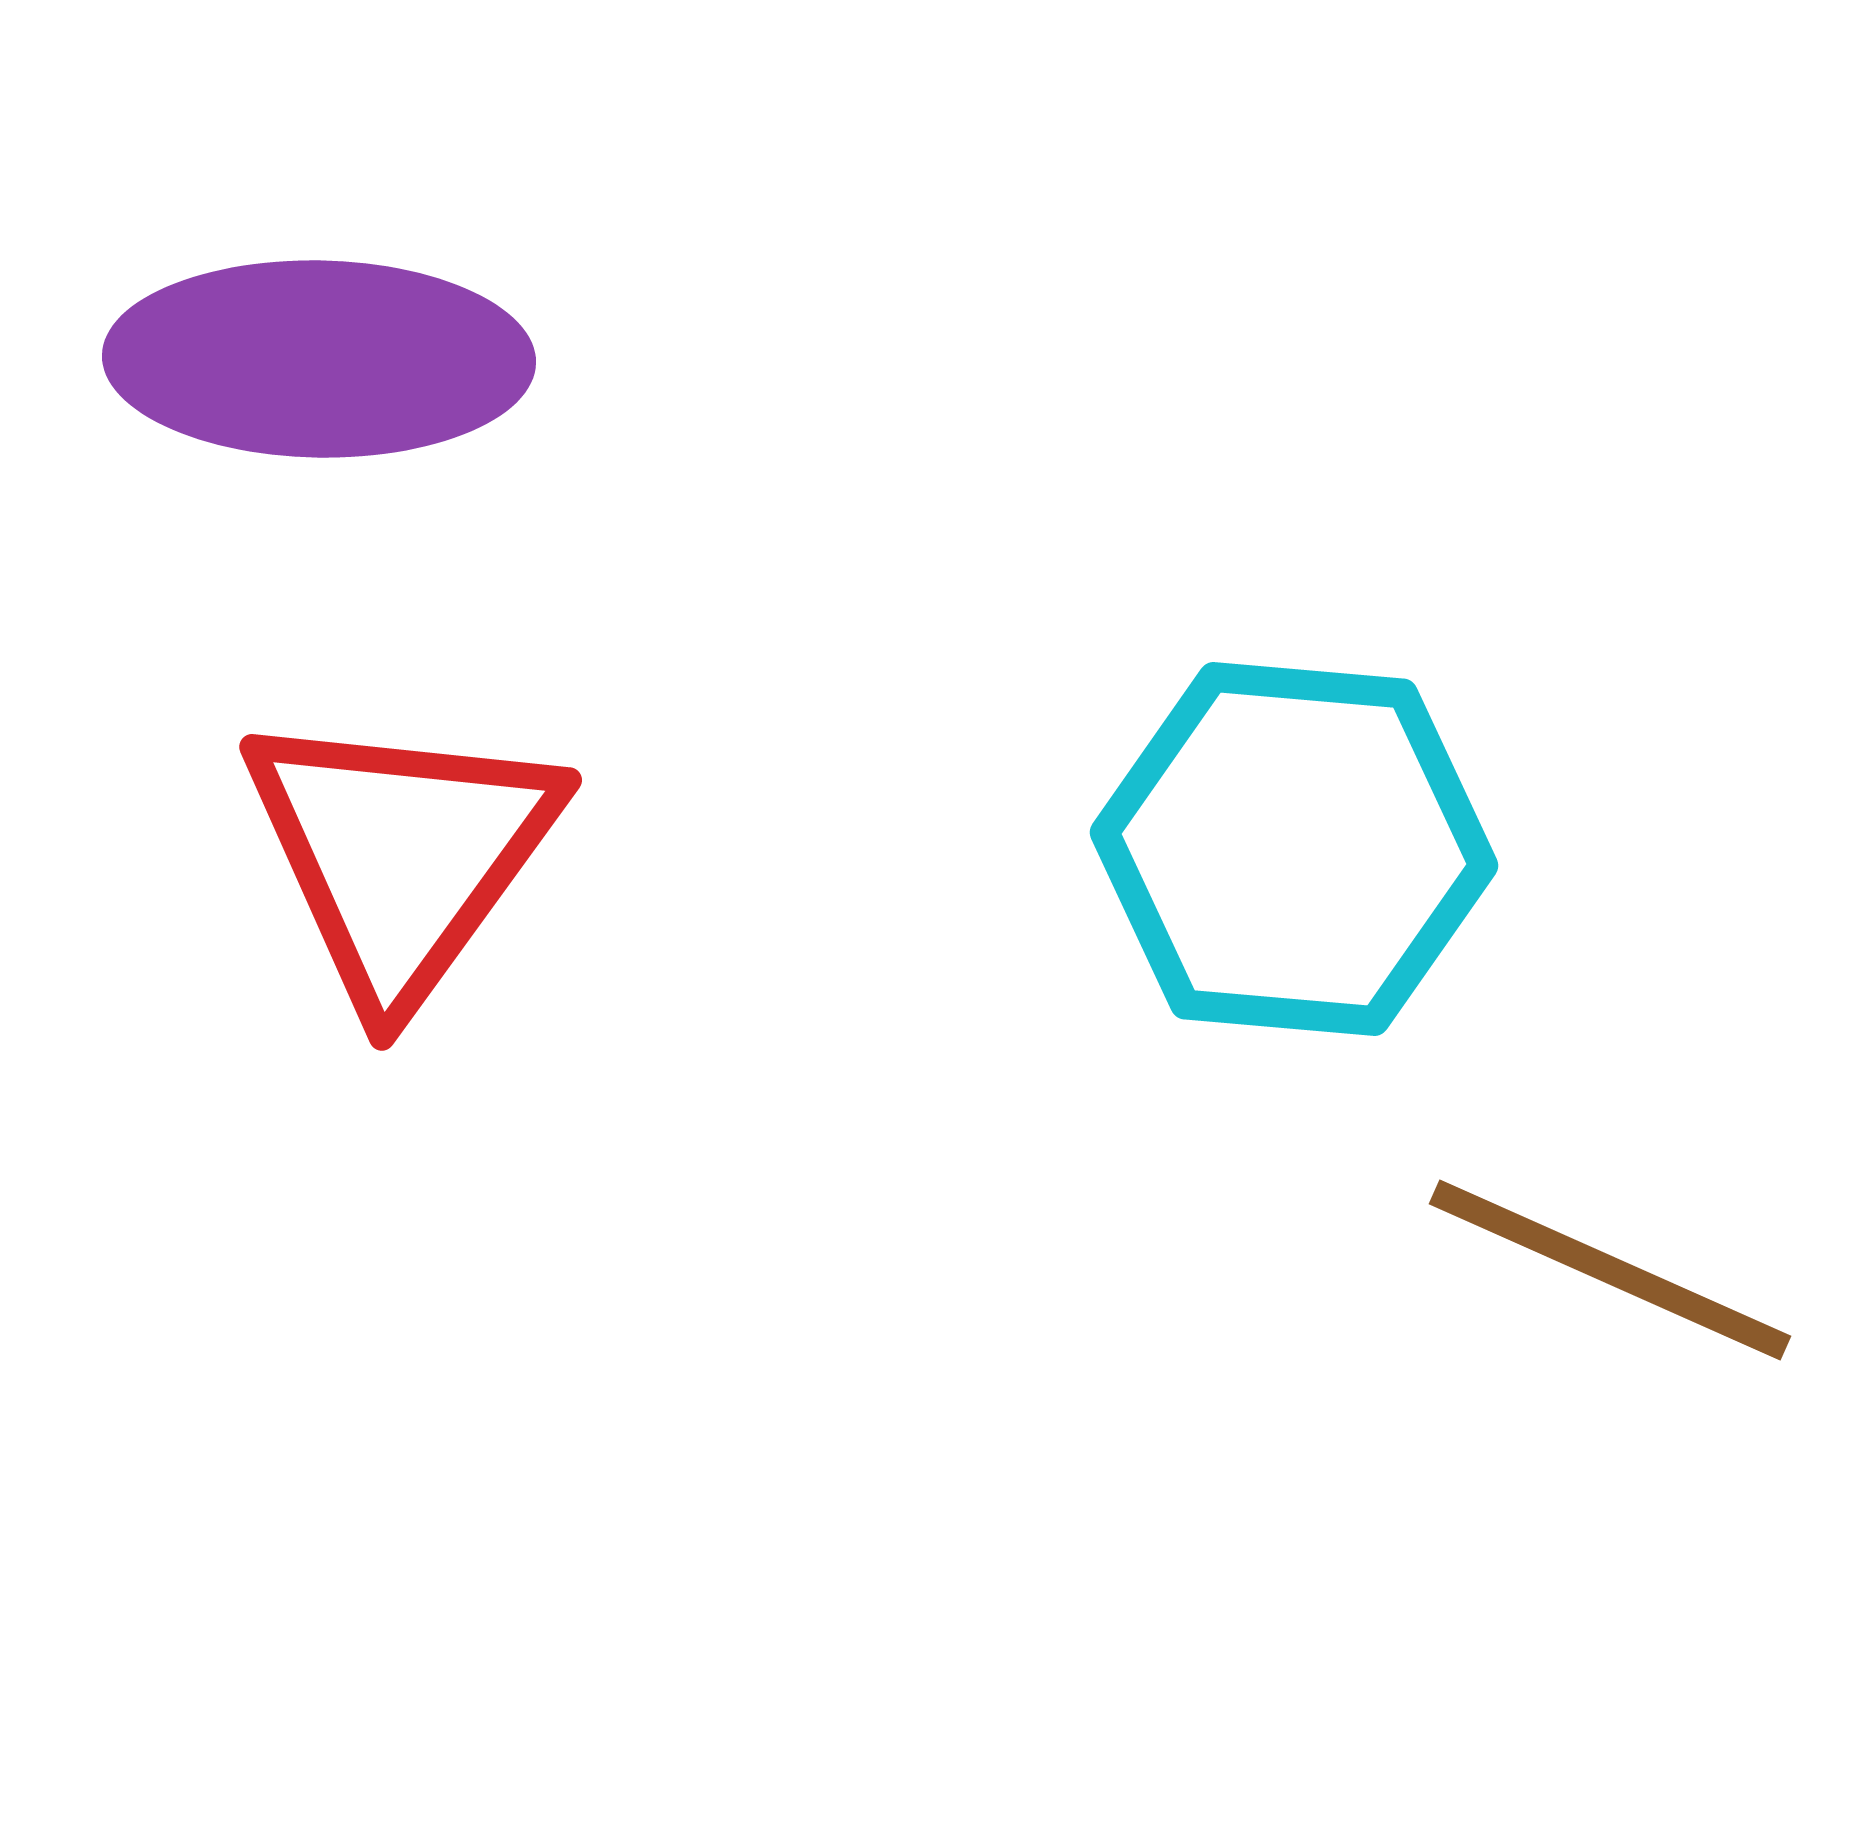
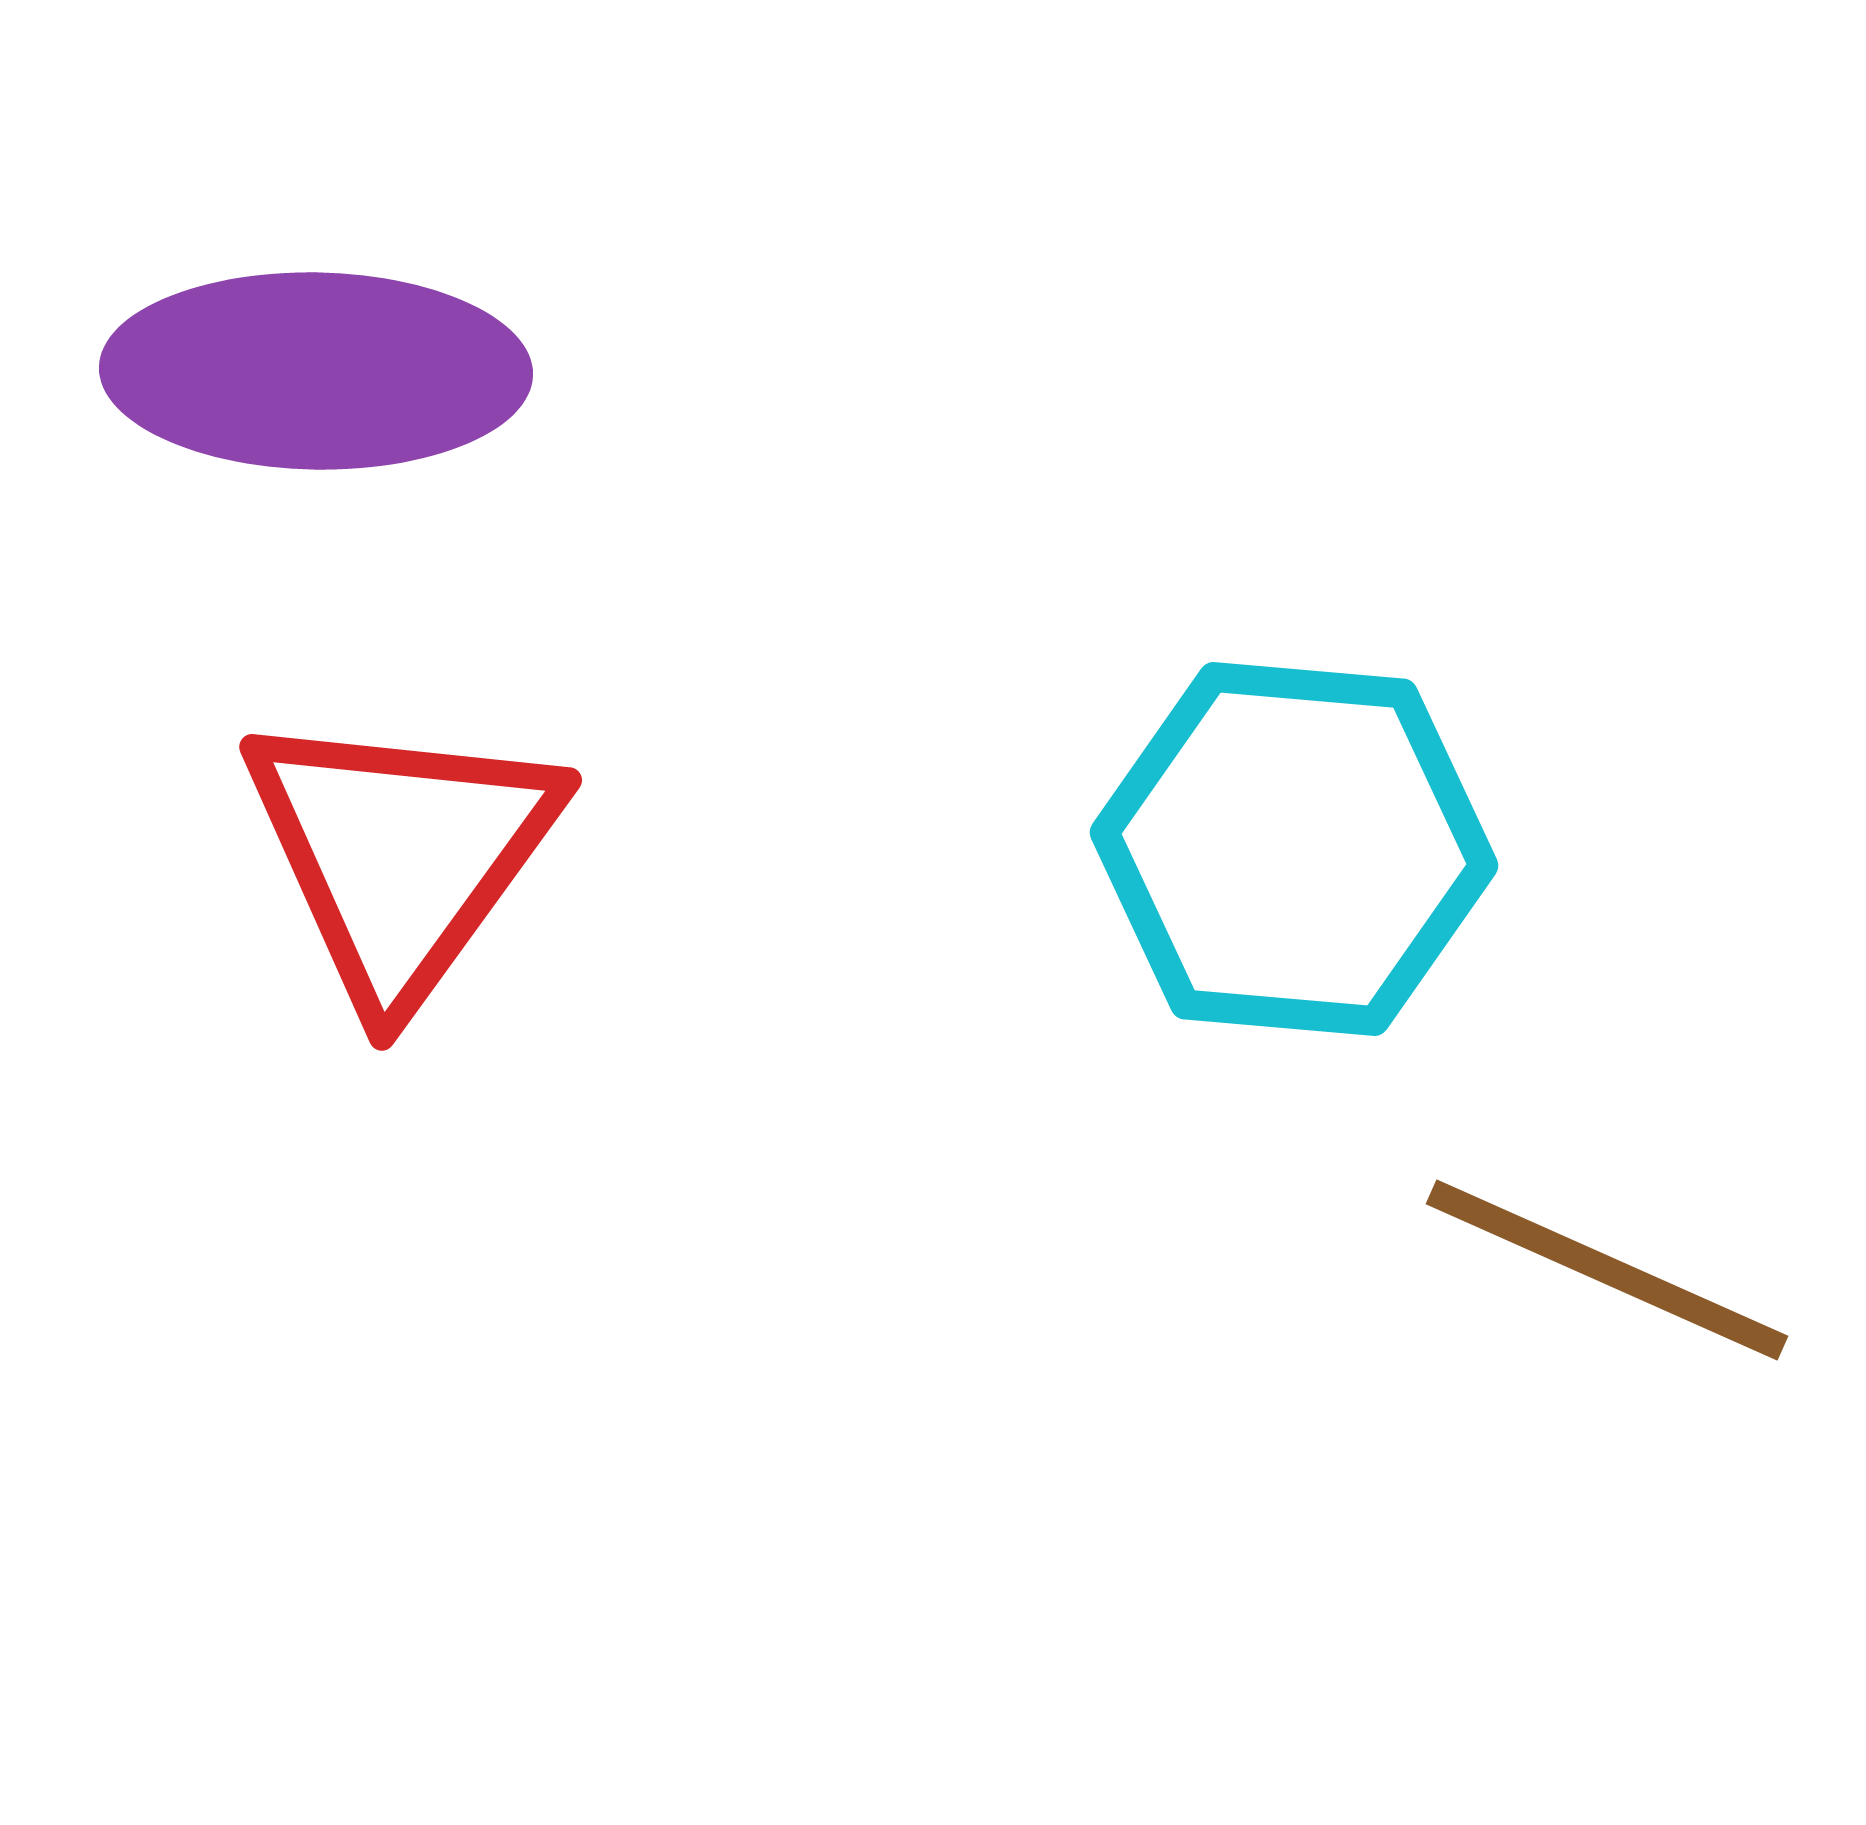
purple ellipse: moved 3 px left, 12 px down
brown line: moved 3 px left
